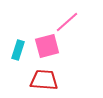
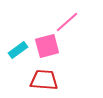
cyan rectangle: rotated 36 degrees clockwise
